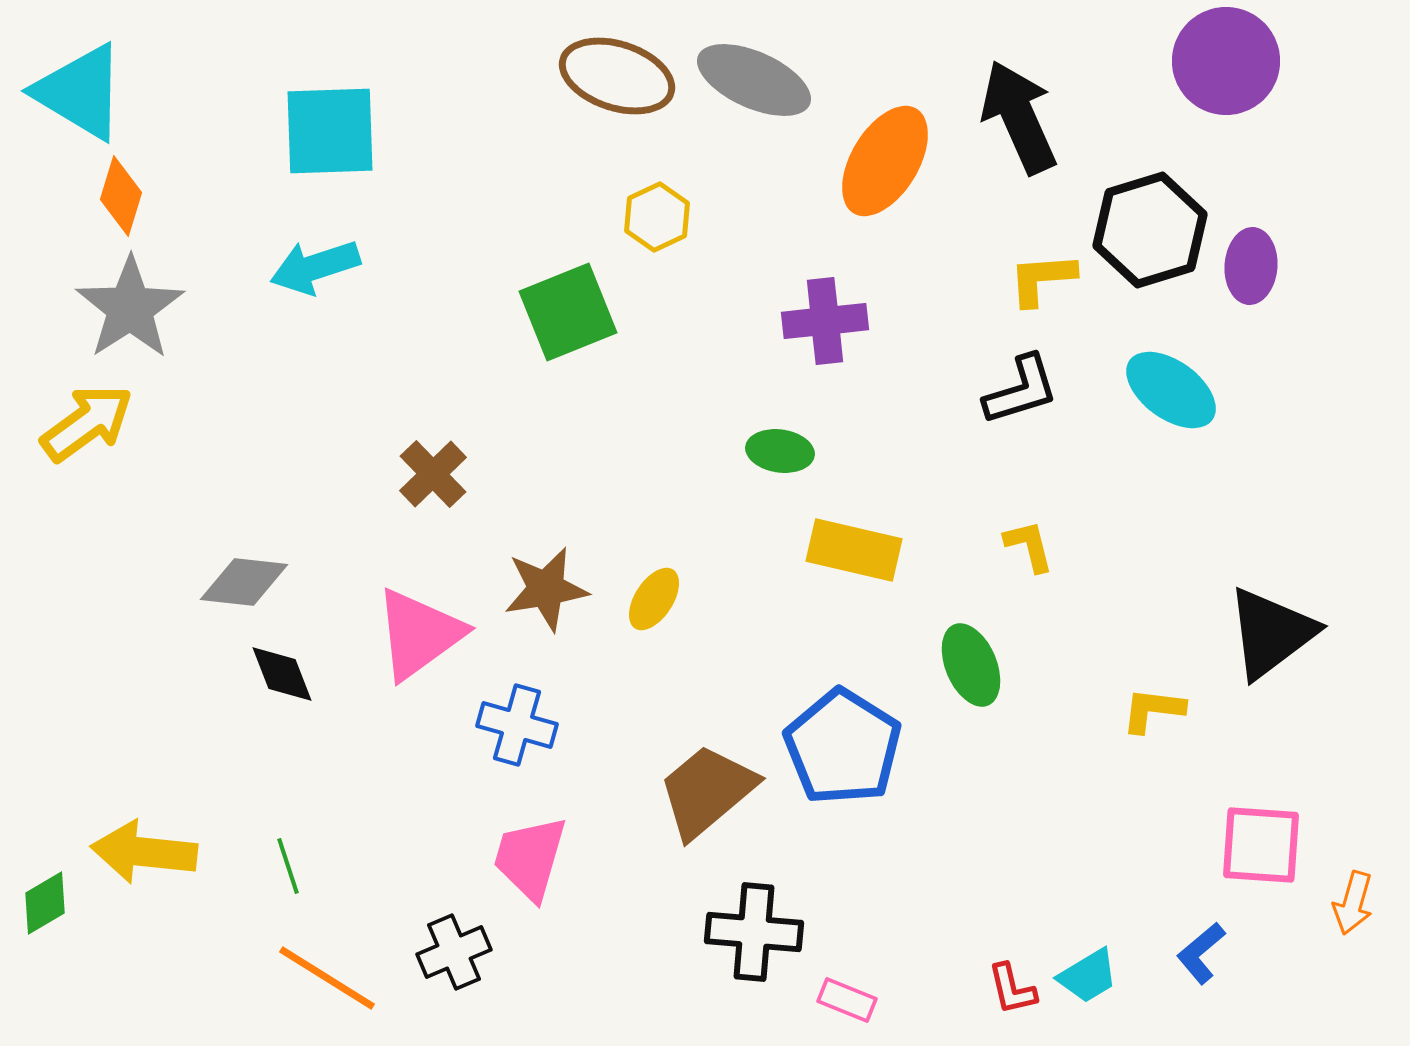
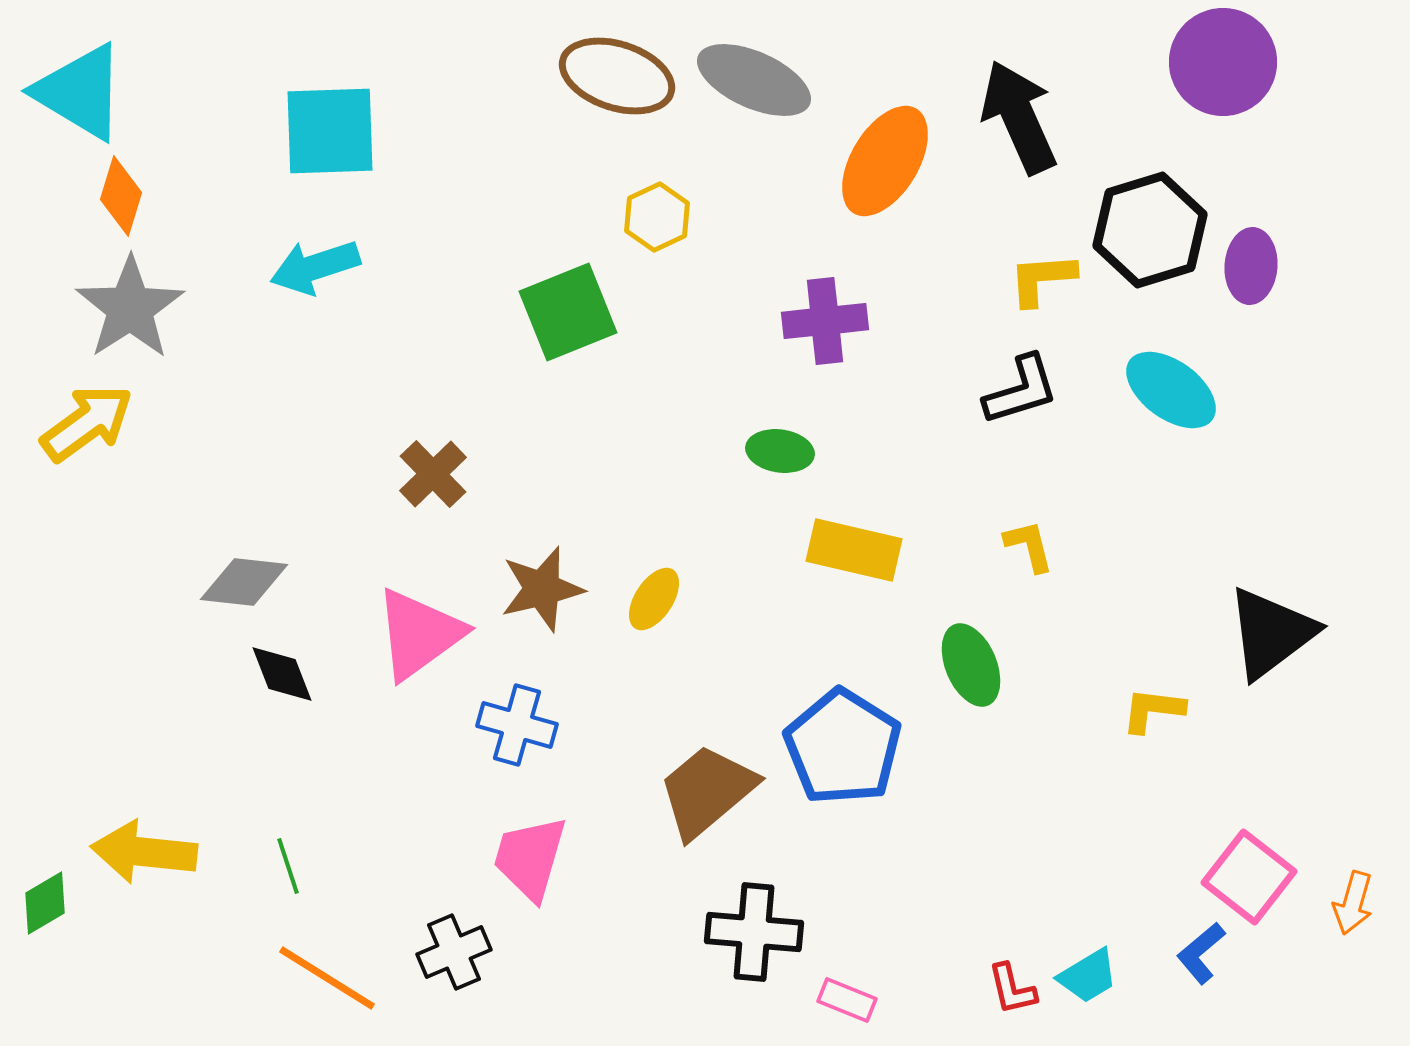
purple circle at (1226, 61): moved 3 px left, 1 px down
brown star at (546, 589): moved 4 px left; rotated 4 degrees counterclockwise
pink square at (1261, 845): moved 12 px left, 32 px down; rotated 34 degrees clockwise
